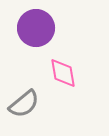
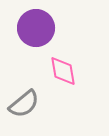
pink diamond: moved 2 px up
